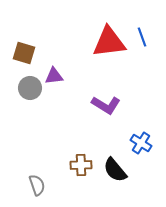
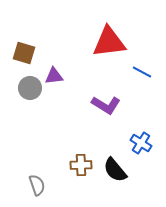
blue line: moved 35 px down; rotated 42 degrees counterclockwise
